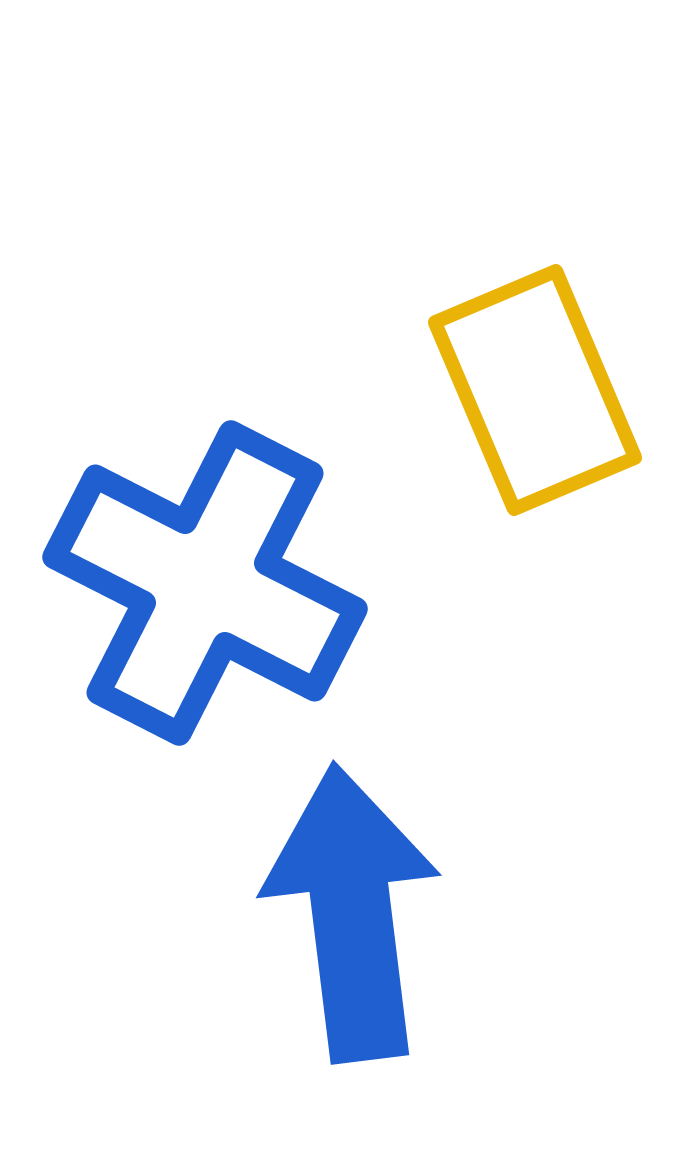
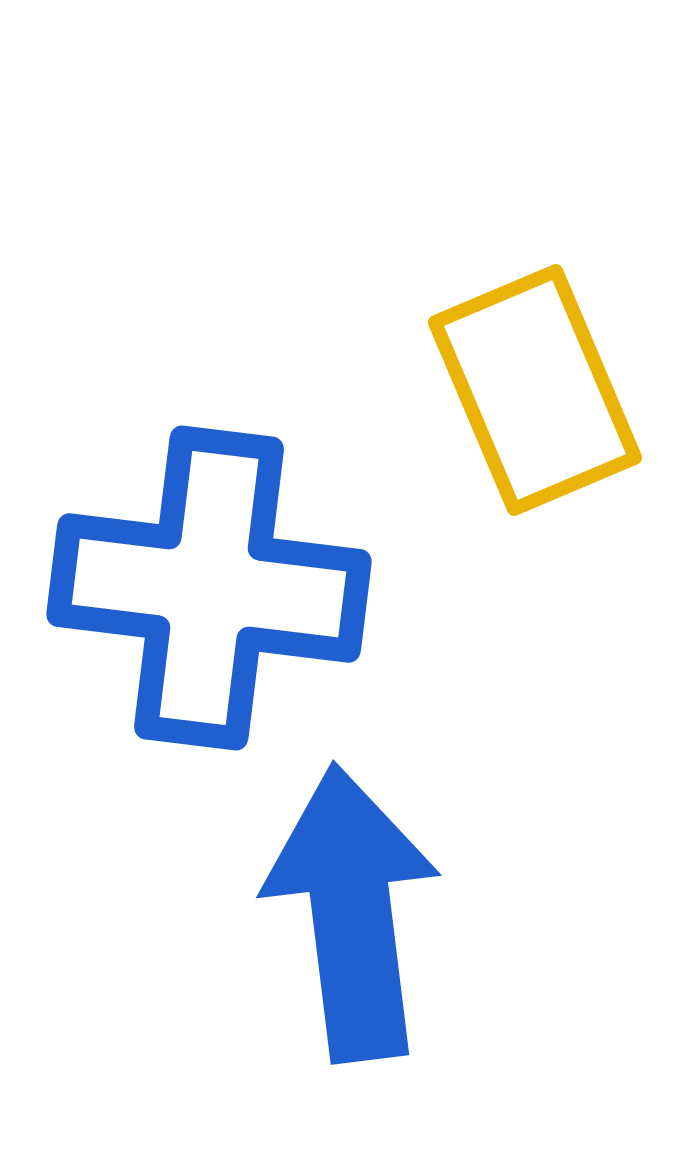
blue cross: moved 4 px right, 5 px down; rotated 20 degrees counterclockwise
